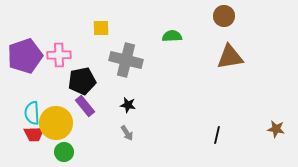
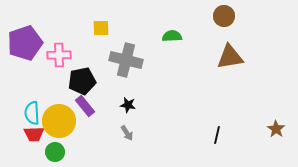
purple pentagon: moved 13 px up
yellow circle: moved 3 px right, 2 px up
brown star: rotated 24 degrees clockwise
green circle: moved 9 px left
